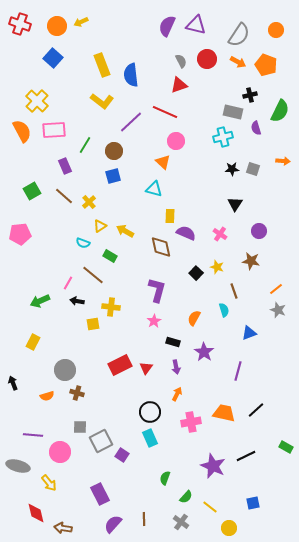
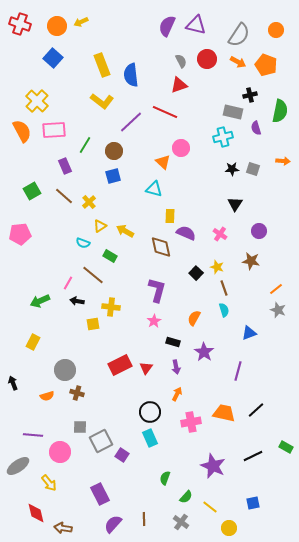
green semicircle at (280, 111): rotated 15 degrees counterclockwise
pink circle at (176, 141): moved 5 px right, 7 px down
brown line at (234, 291): moved 10 px left, 3 px up
black line at (246, 456): moved 7 px right
gray ellipse at (18, 466): rotated 50 degrees counterclockwise
